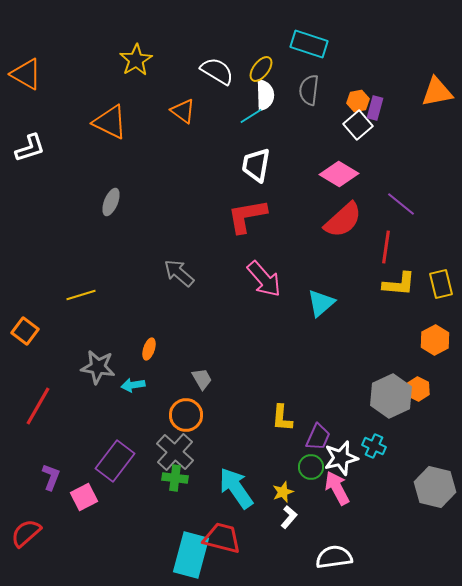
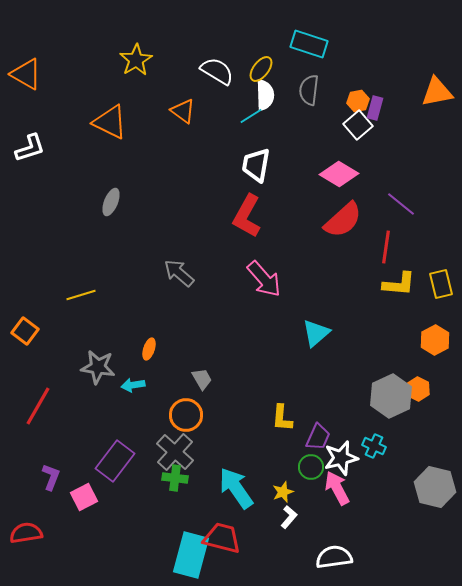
red L-shape at (247, 216): rotated 51 degrees counterclockwise
cyan triangle at (321, 303): moved 5 px left, 30 px down
red semicircle at (26, 533): rotated 32 degrees clockwise
